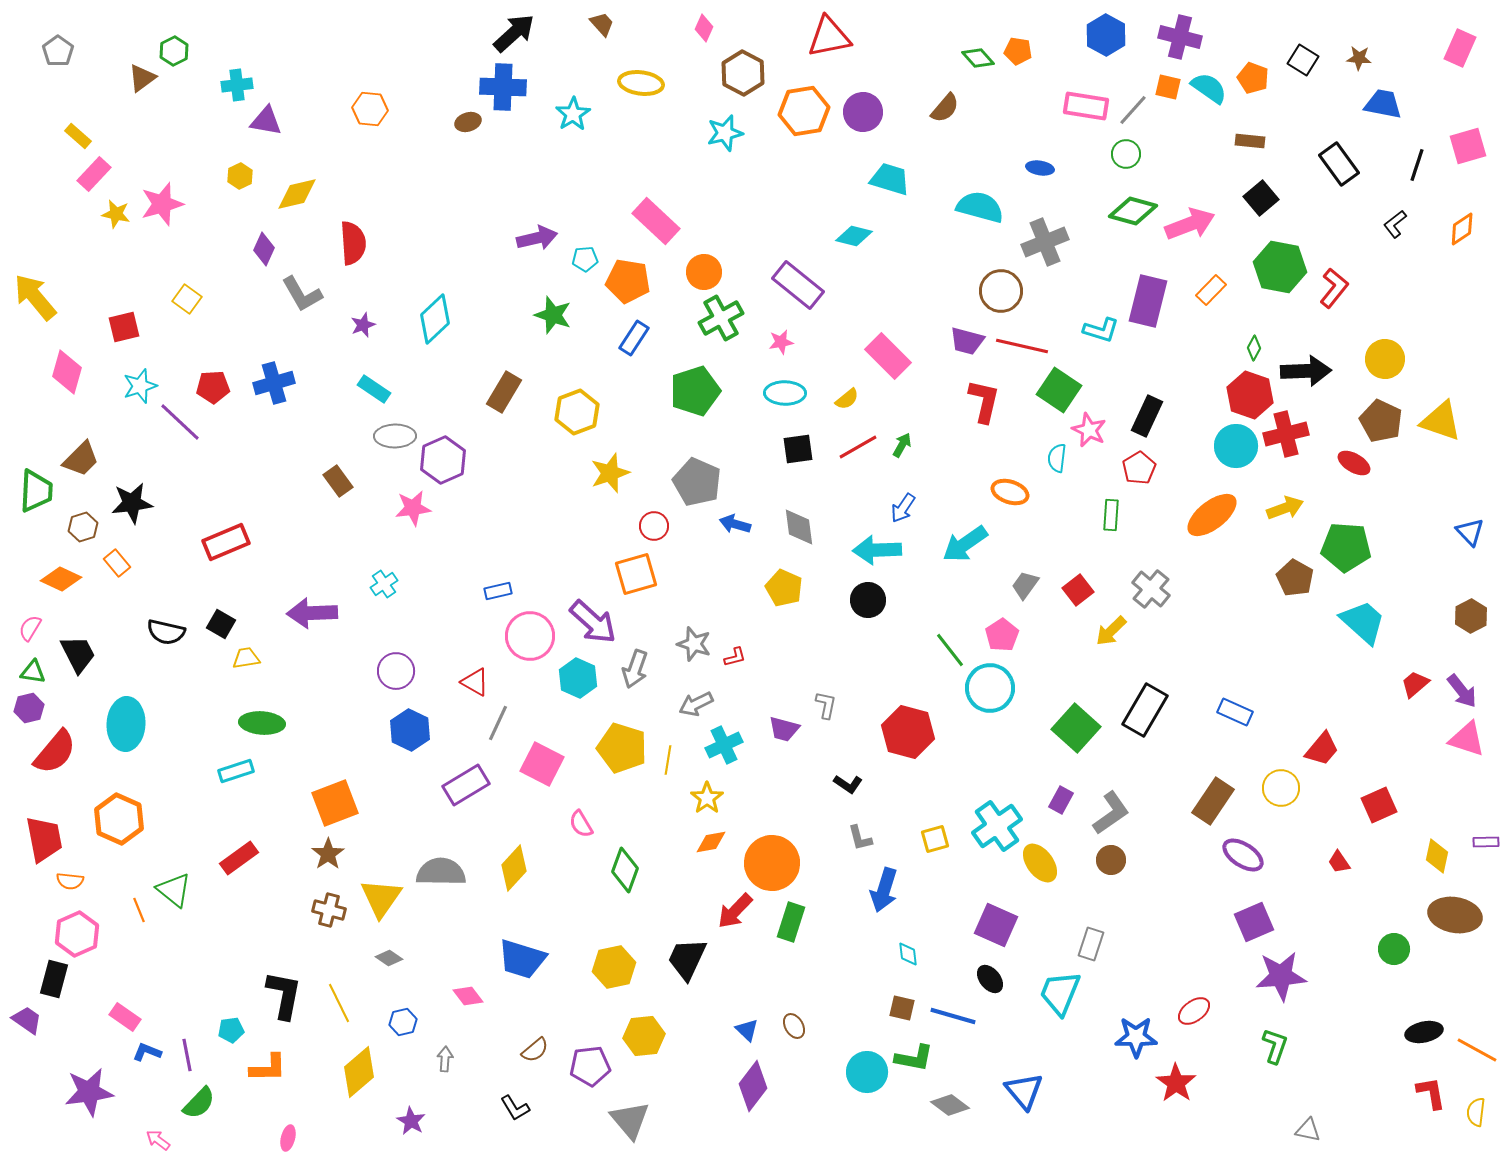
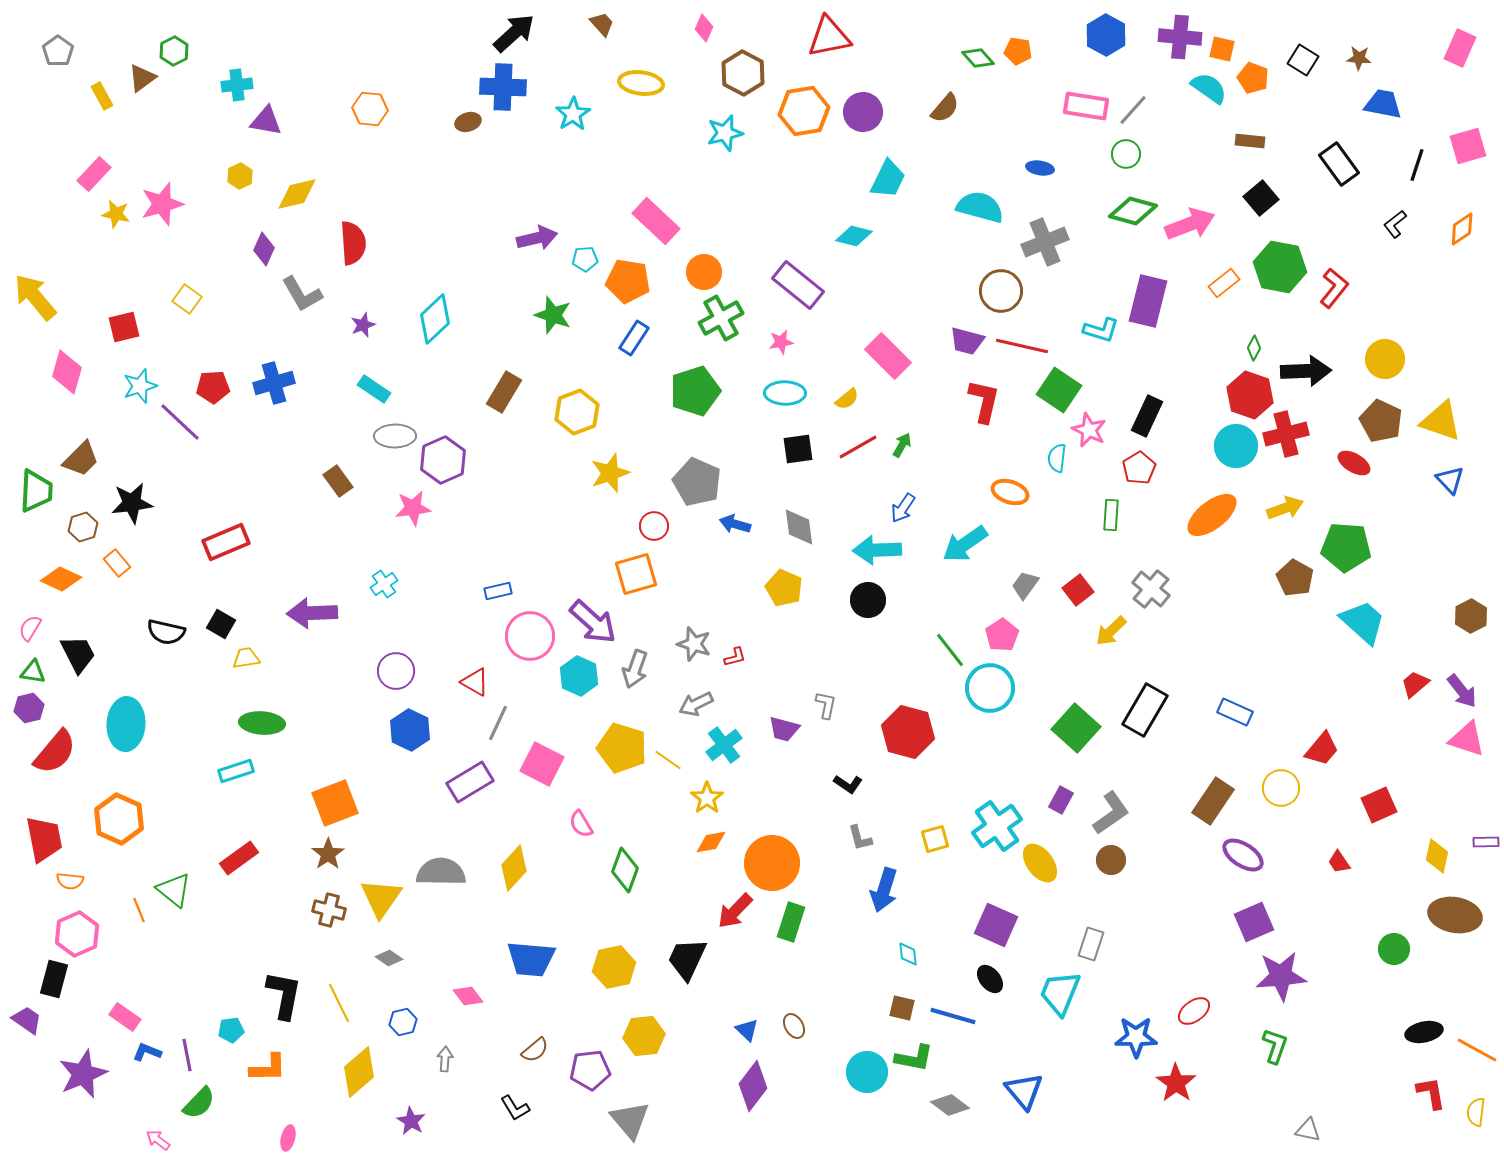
purple cross at (1180, 37): rotated 9 degrees counterclockwise
orange square at (1168, 87): moved 54 px right, 38 px up
yellow rectangle at (78, 136): moved 24 px right, 40 px up; rotated 20 degrees clockwise
cyan trapezoid at (890, 179): moved 2 px left; rotated 99 degrees clockwise
orange rectangle at (1211, 290): moved 13 px right, 7 px up; rotated 8 degrees clockwise
blue triangle at (1470, 532): moved 20 px left, 52 px up
cyan hexagon at (578, 678): moved 1 px right, 2 px up
cyan cross at (724, 745): rotated 12 degrees counterclockwise
yellow line at (668, 760): rotated 64 degrees counterclockwise
purple rectangle at (466, 785): moved 4 px right, 3 px up
blue trapezoid at (522, 959): moved 9 px right; rotated 12 degrees counterclockwise
purple pentagon at (590, 1066): moved 4 px down
purple star at (89, 1092): moved 6 px left, 18 px up; rotated 15 degrees counterclockwise
